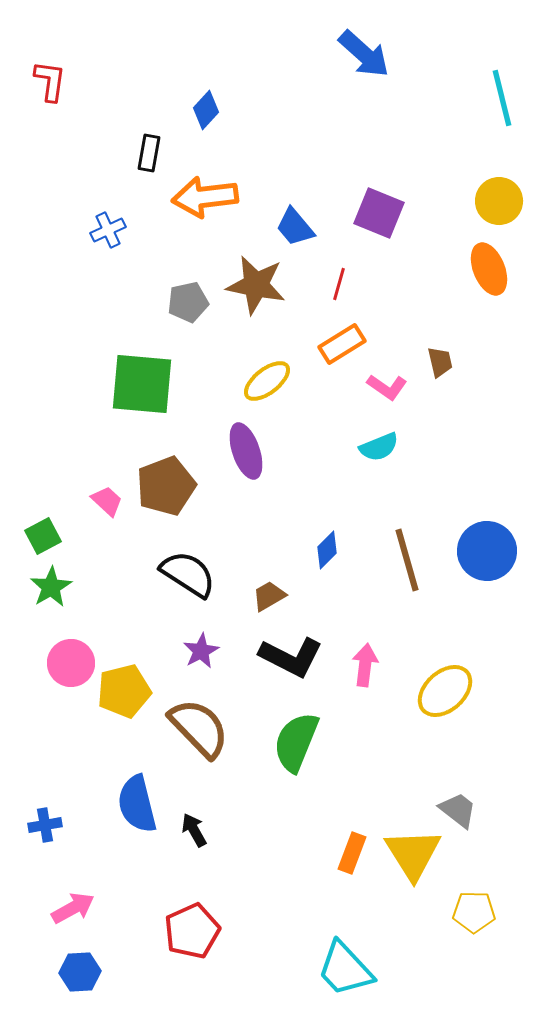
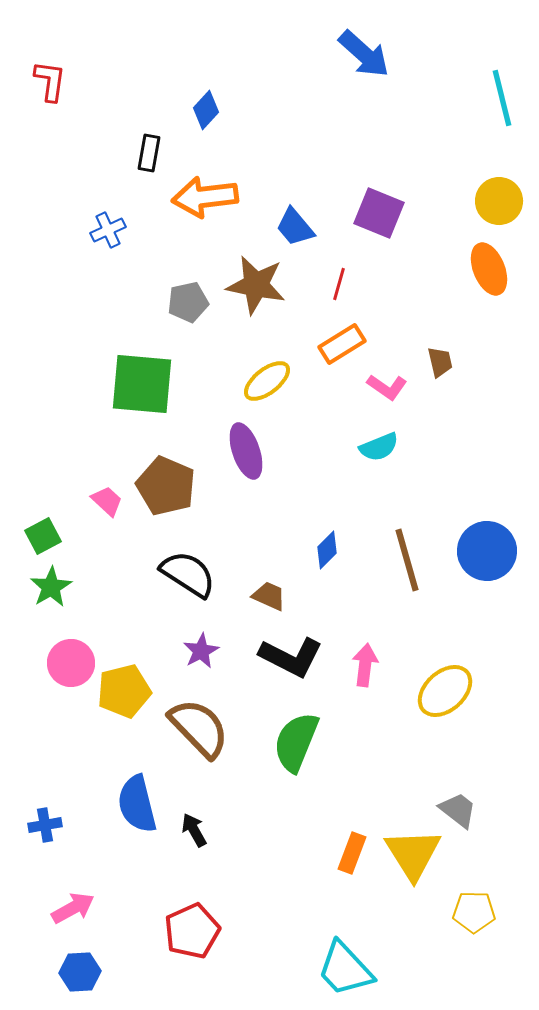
brown pentagon at (166, 486): rotated 28 degrees counterclockwise
brown trapezoid at (269, 596): rotated 54 degrees clockwise
